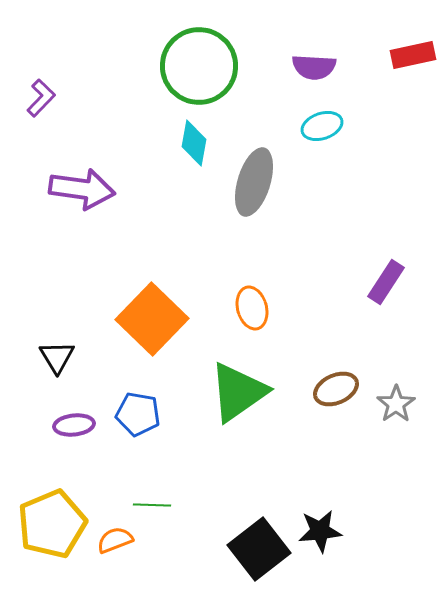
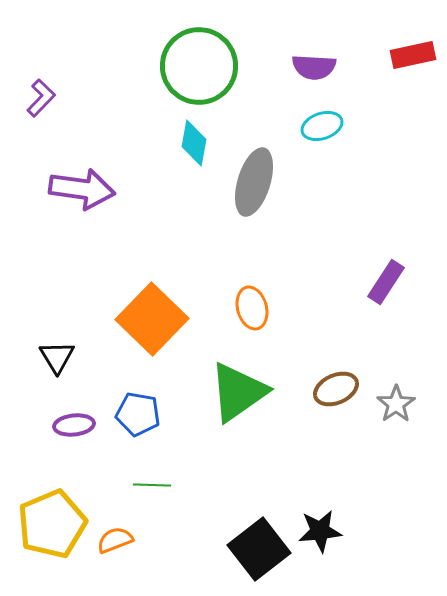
green line: moved 20 px up
